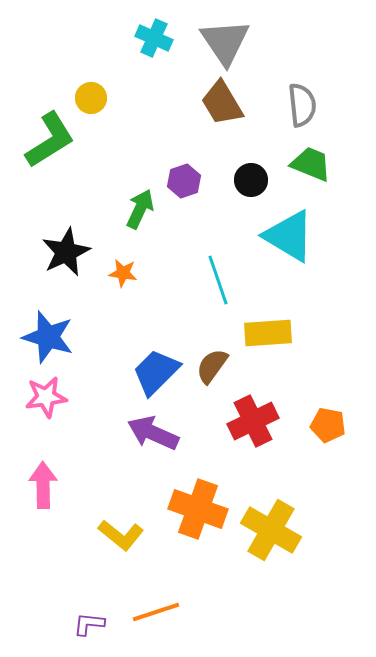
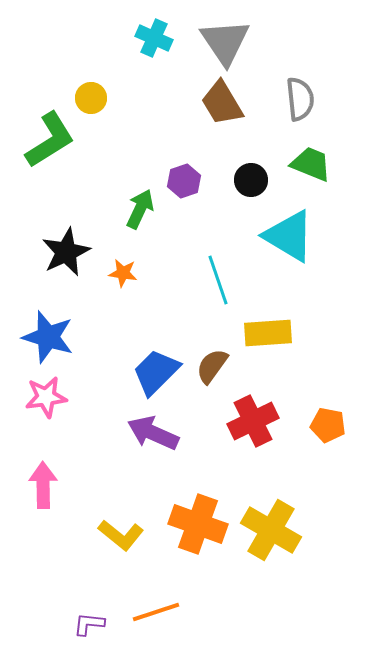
gray semicircle: moved 2 px left, 6 px up
orange cross: moved 15 px down
